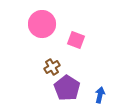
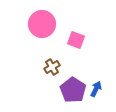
purple pentagon: moved 6 px right, 2 px down
blue arrow: moved 4 px left, 6 px up; rotated 14 degrees clockwise
